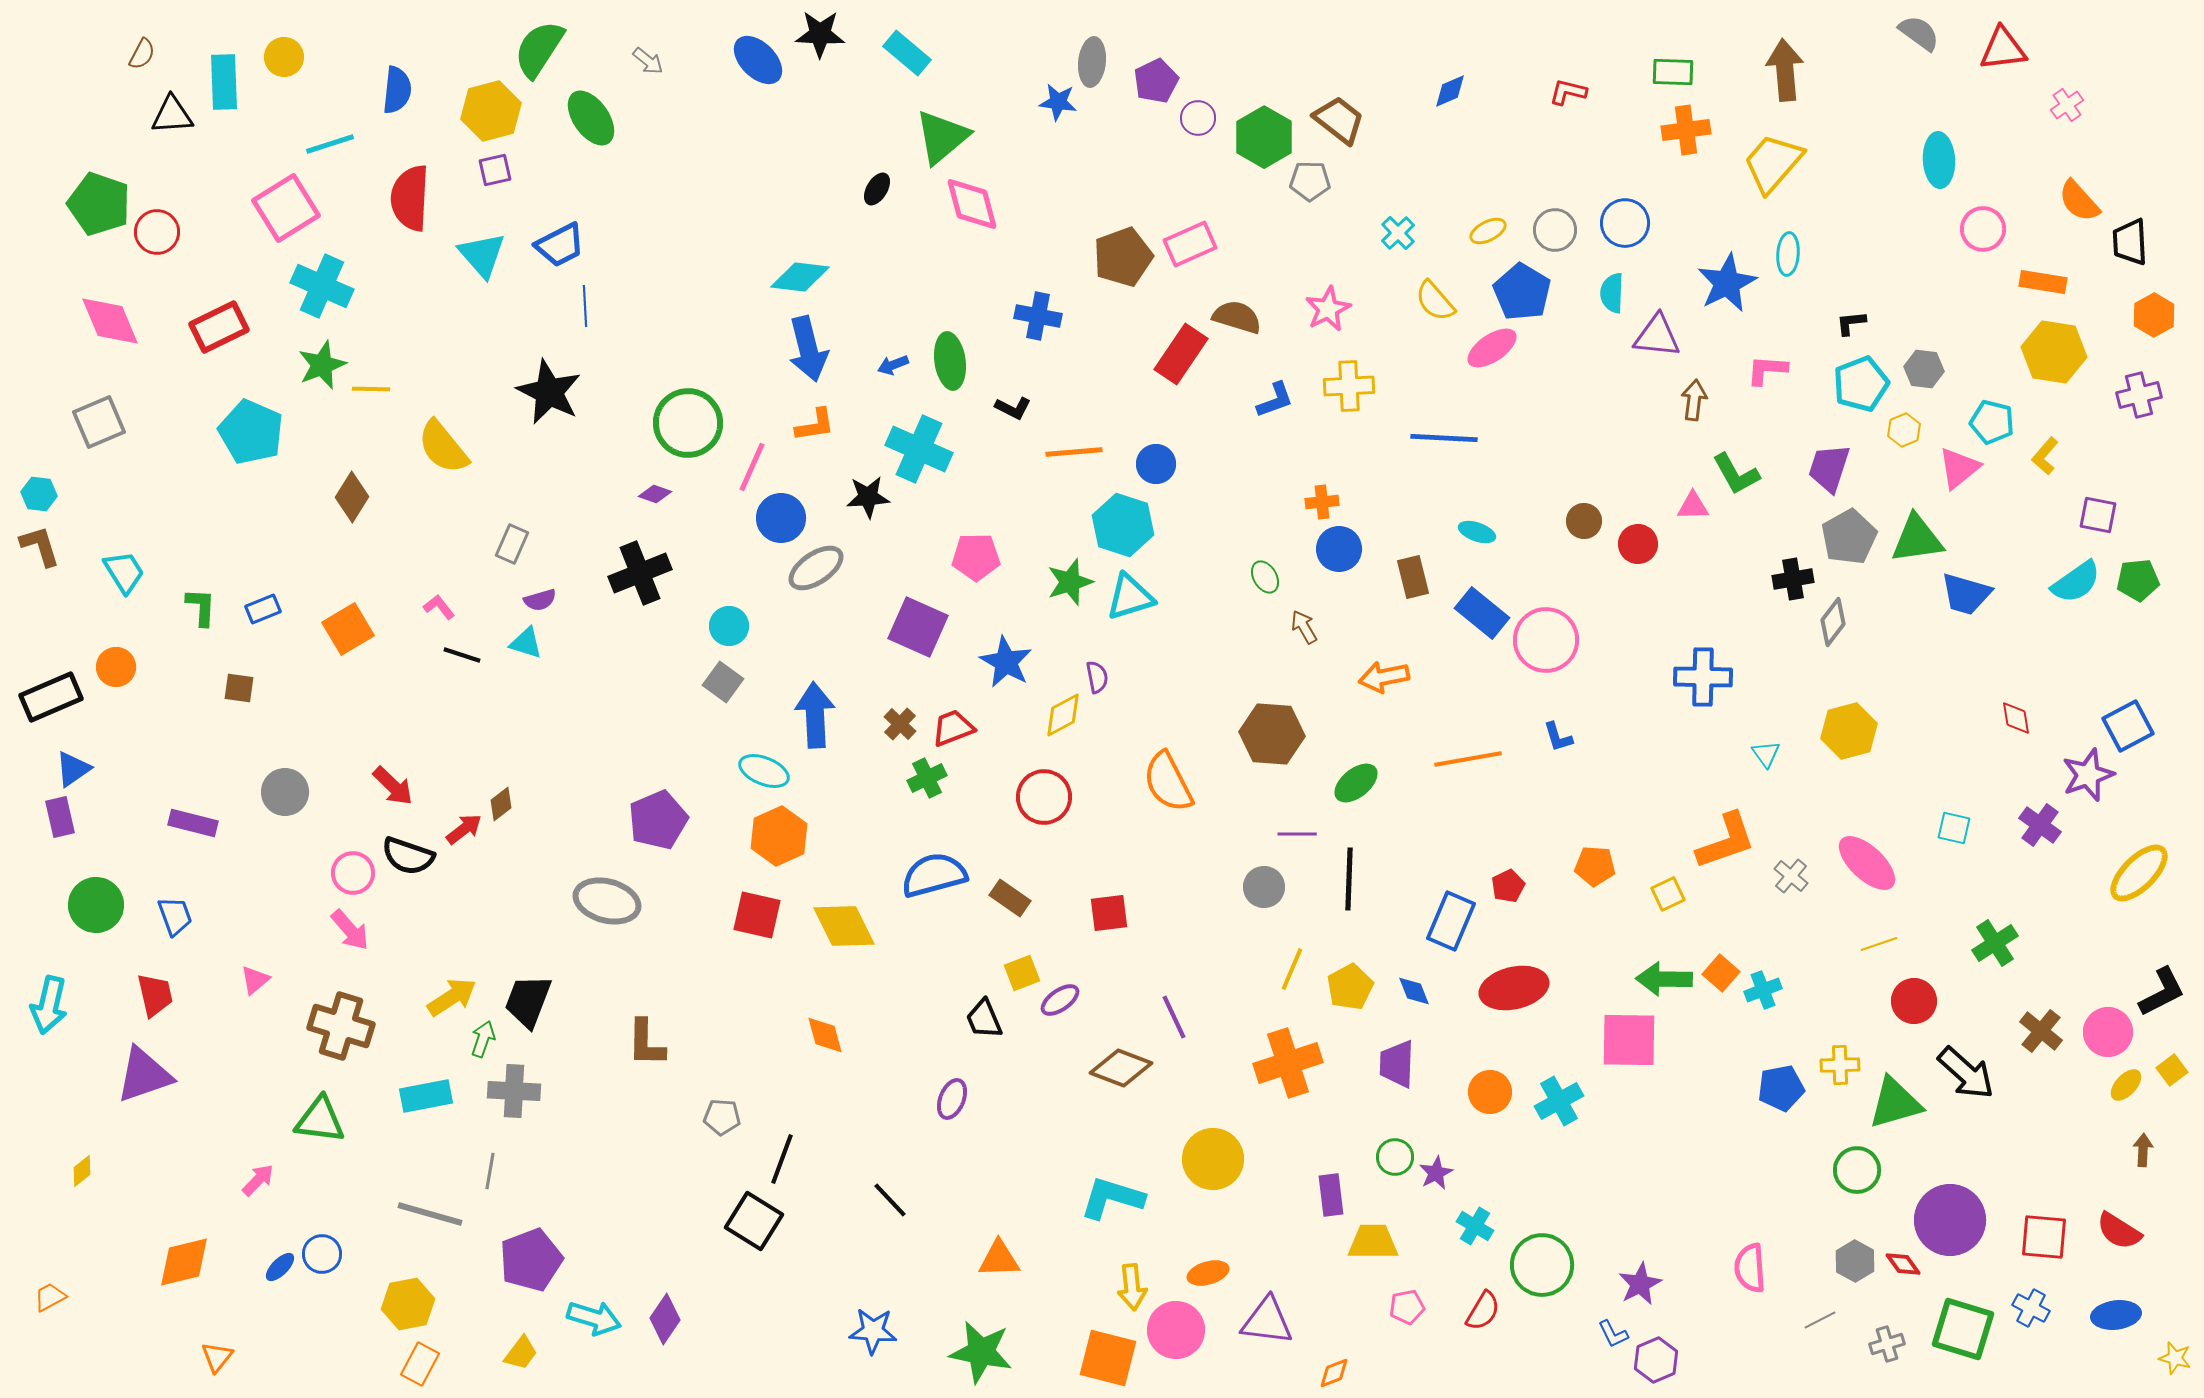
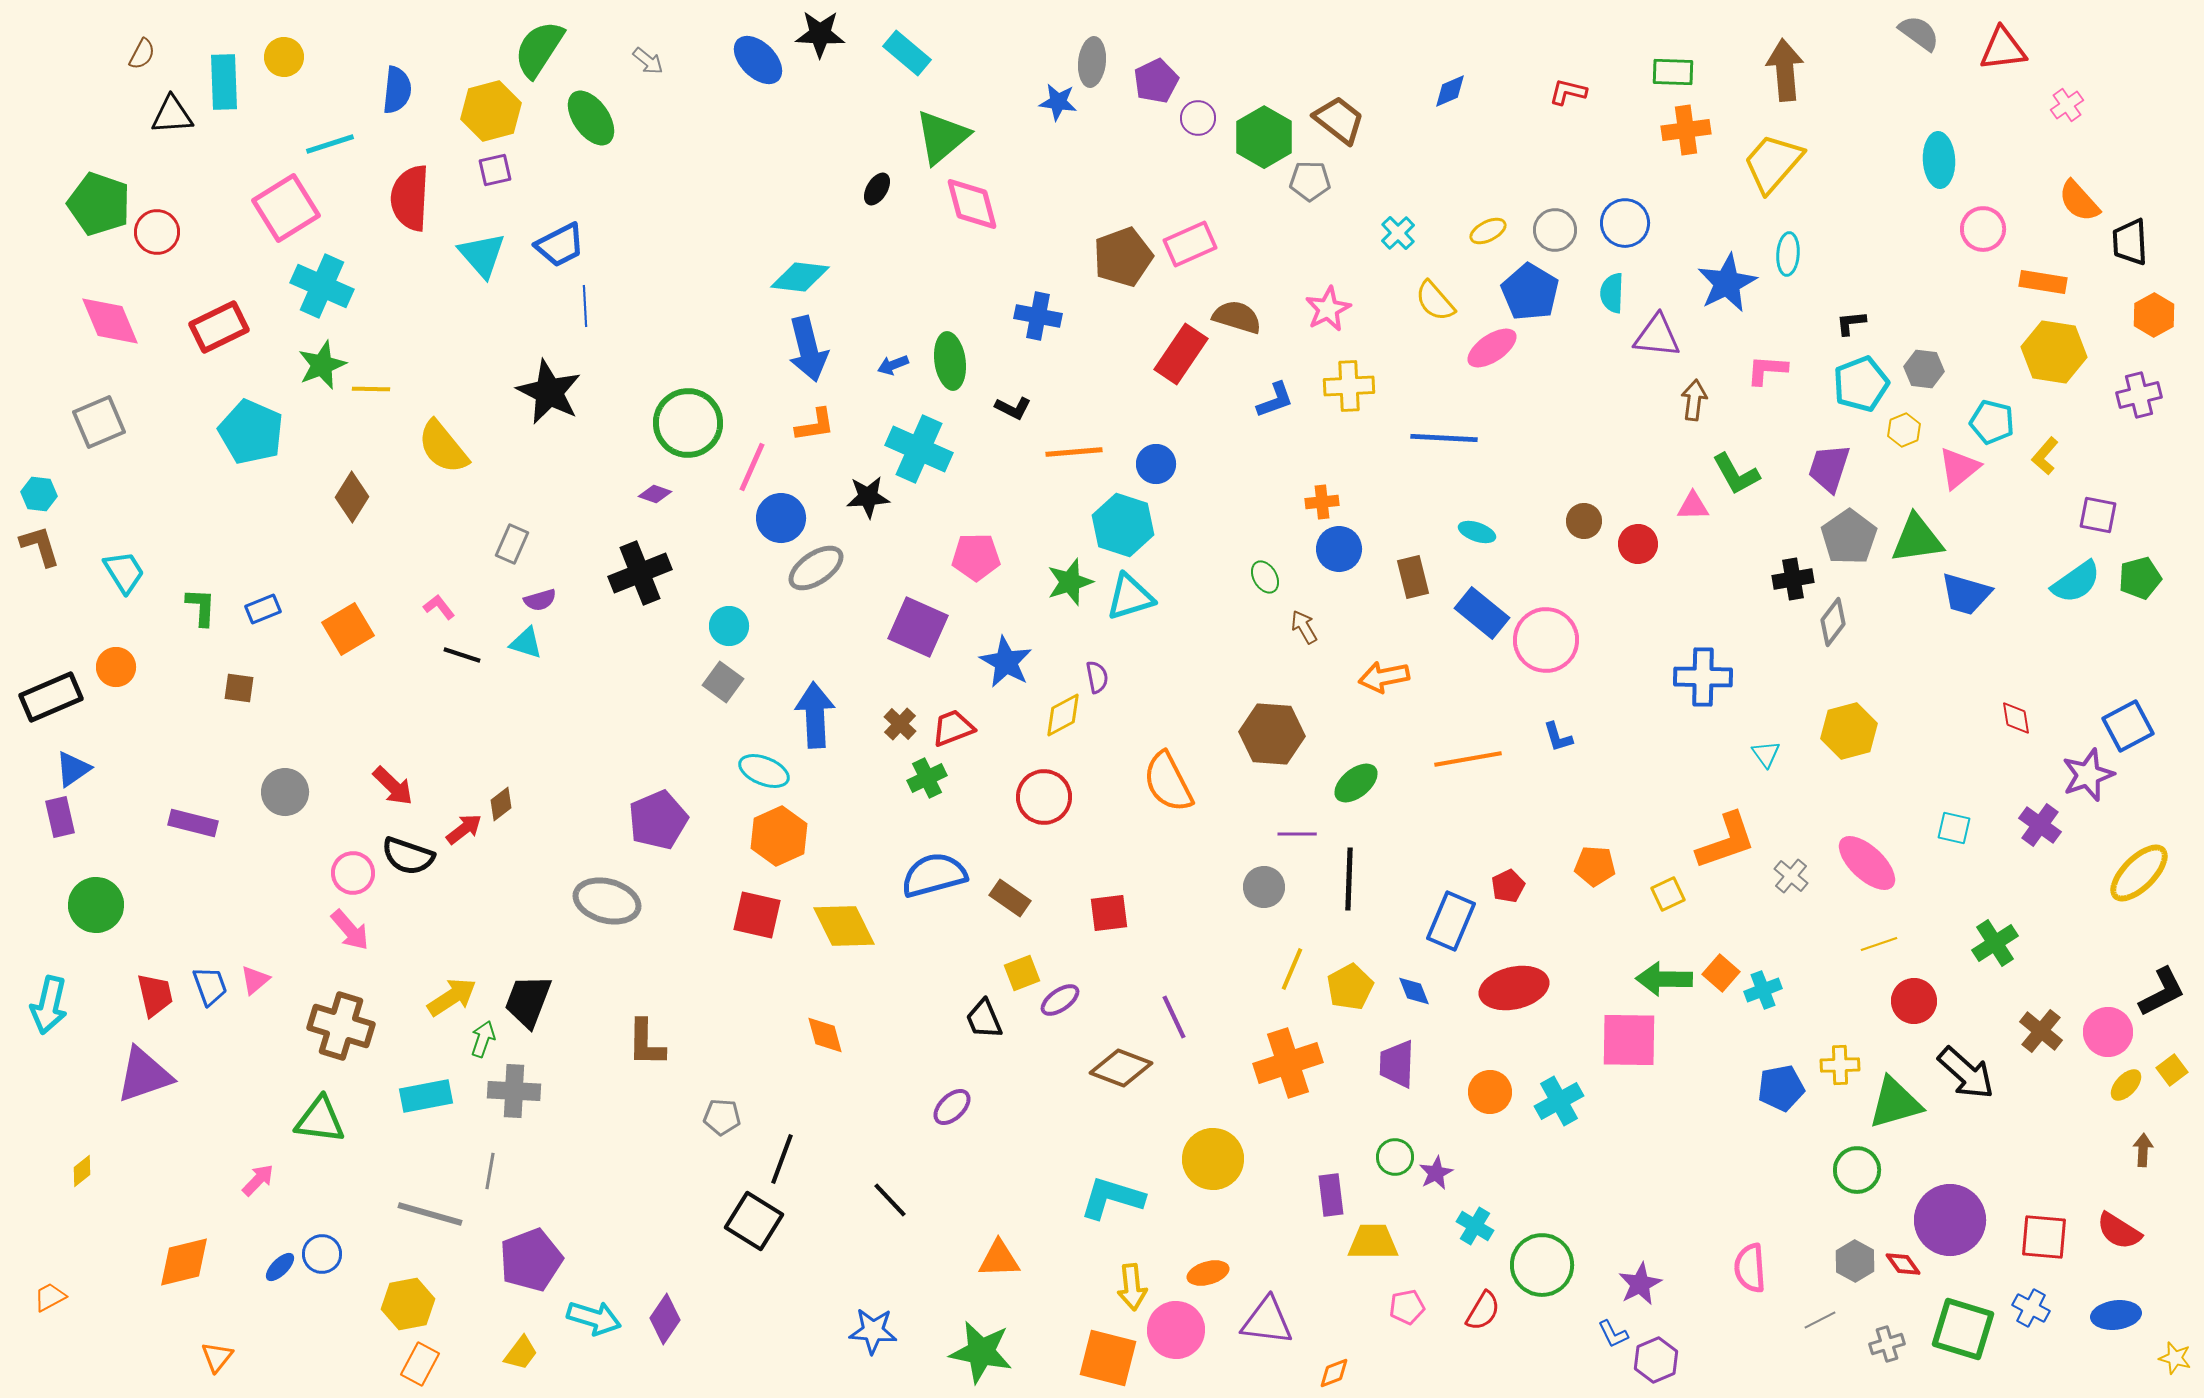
blue pentagon at (1522, 292): moved 8 px right
gray pentagon at (1849, 537): rotated 6 degrees counterclockwise
green pentagon at (2138, 580): moved 2 px right, 2 px up; rotated 9 degrees counterclockwise
blue trapezoid at (175, 916): moved 35 px right, 70 px down
purple ellipse at (952, 1099): moved 8 px down; rotated 24 degrees clockwise
